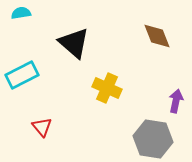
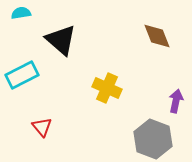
black triangle: moved 13 px left, 3 px up
gray hexagon: rotated 12 degrees clockwise
